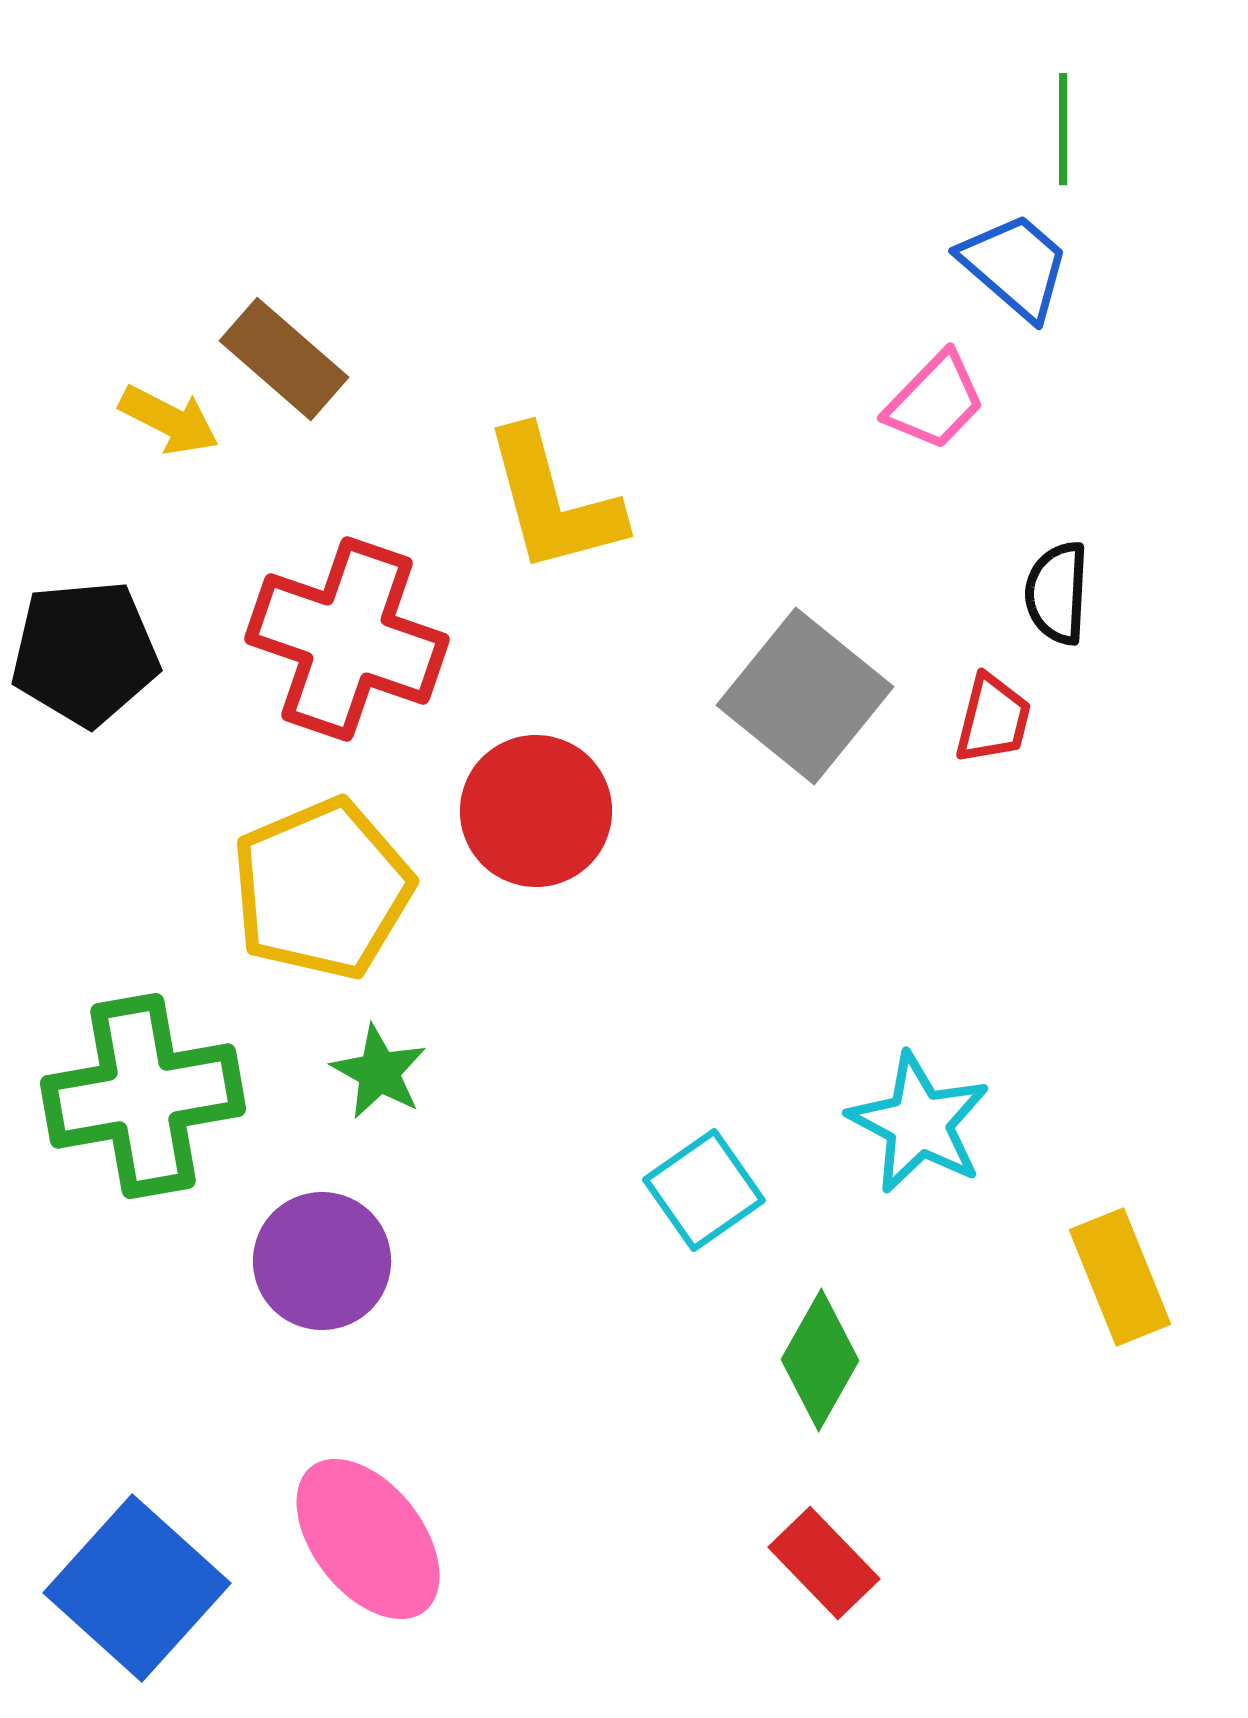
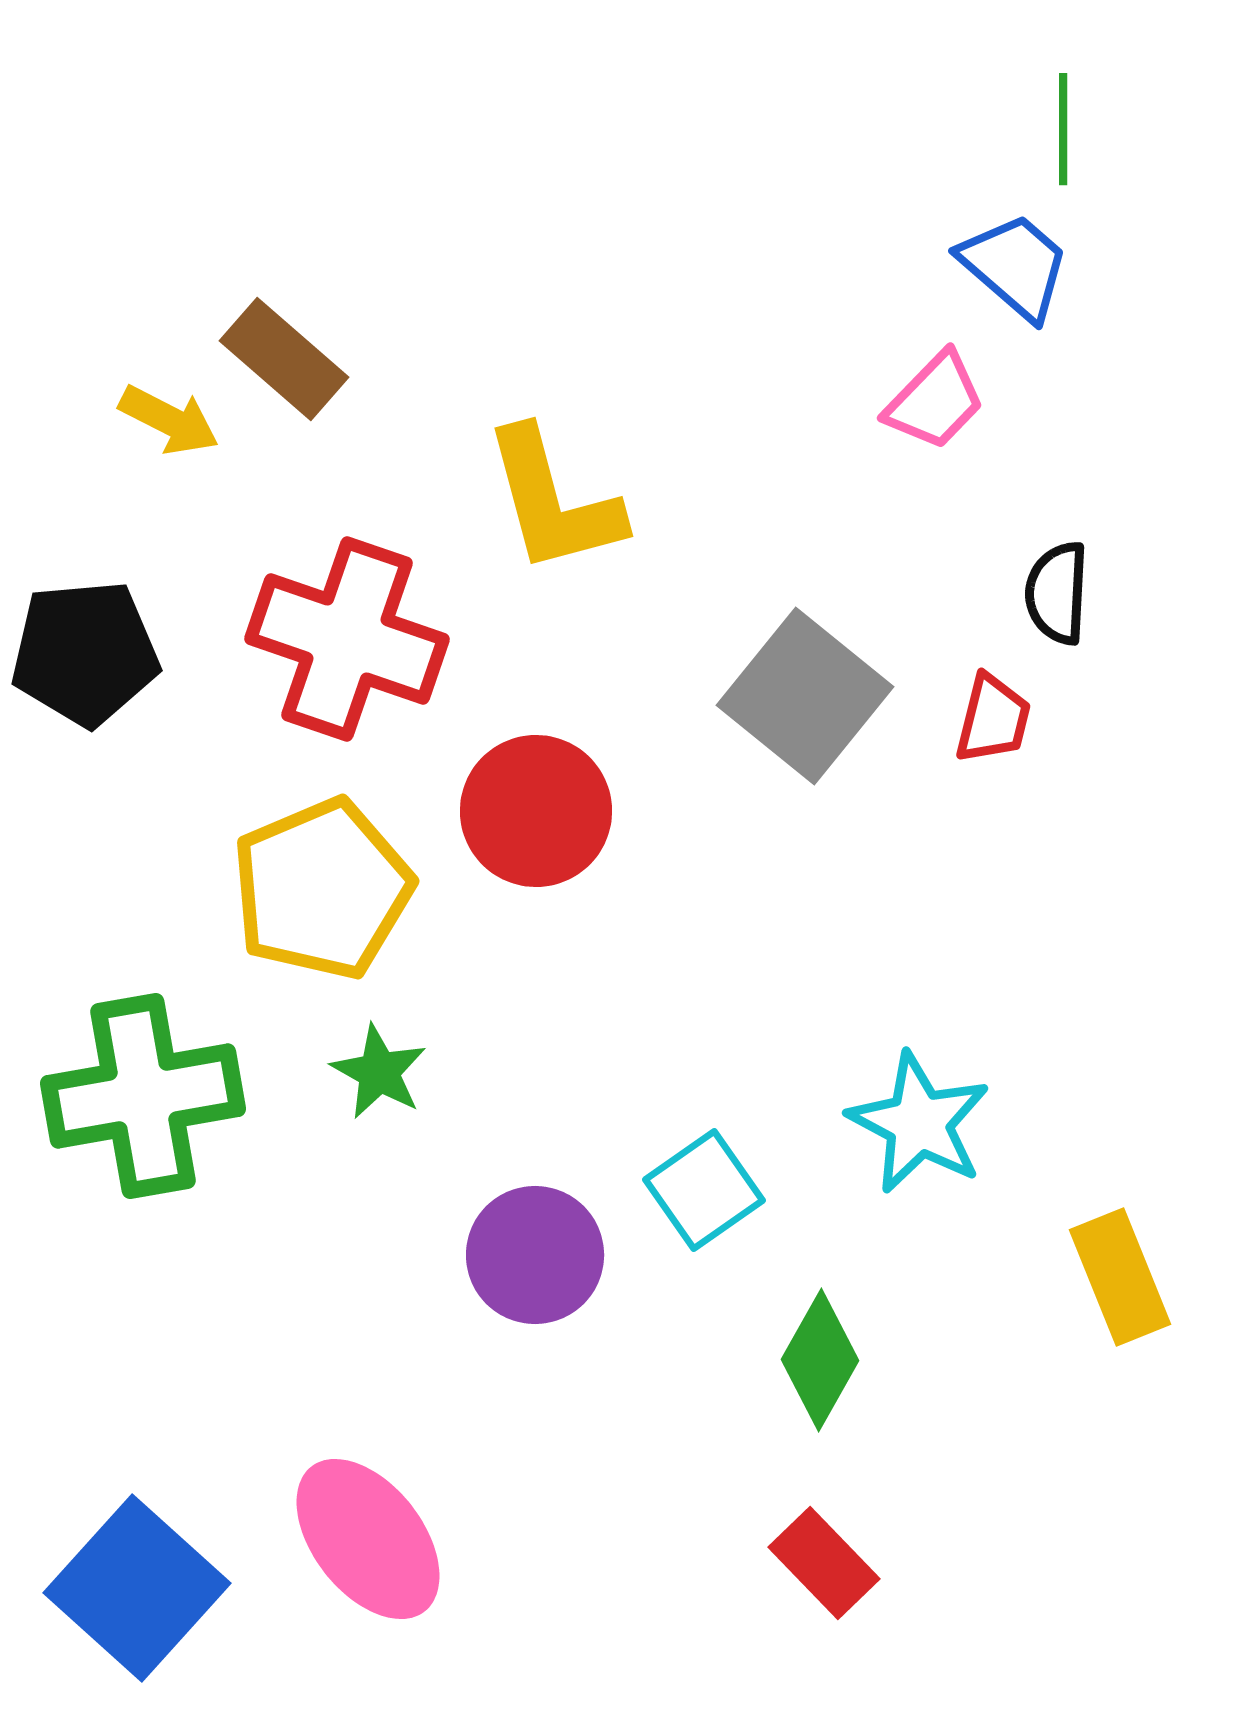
purple circle: moved 213 px right, 6 px up
